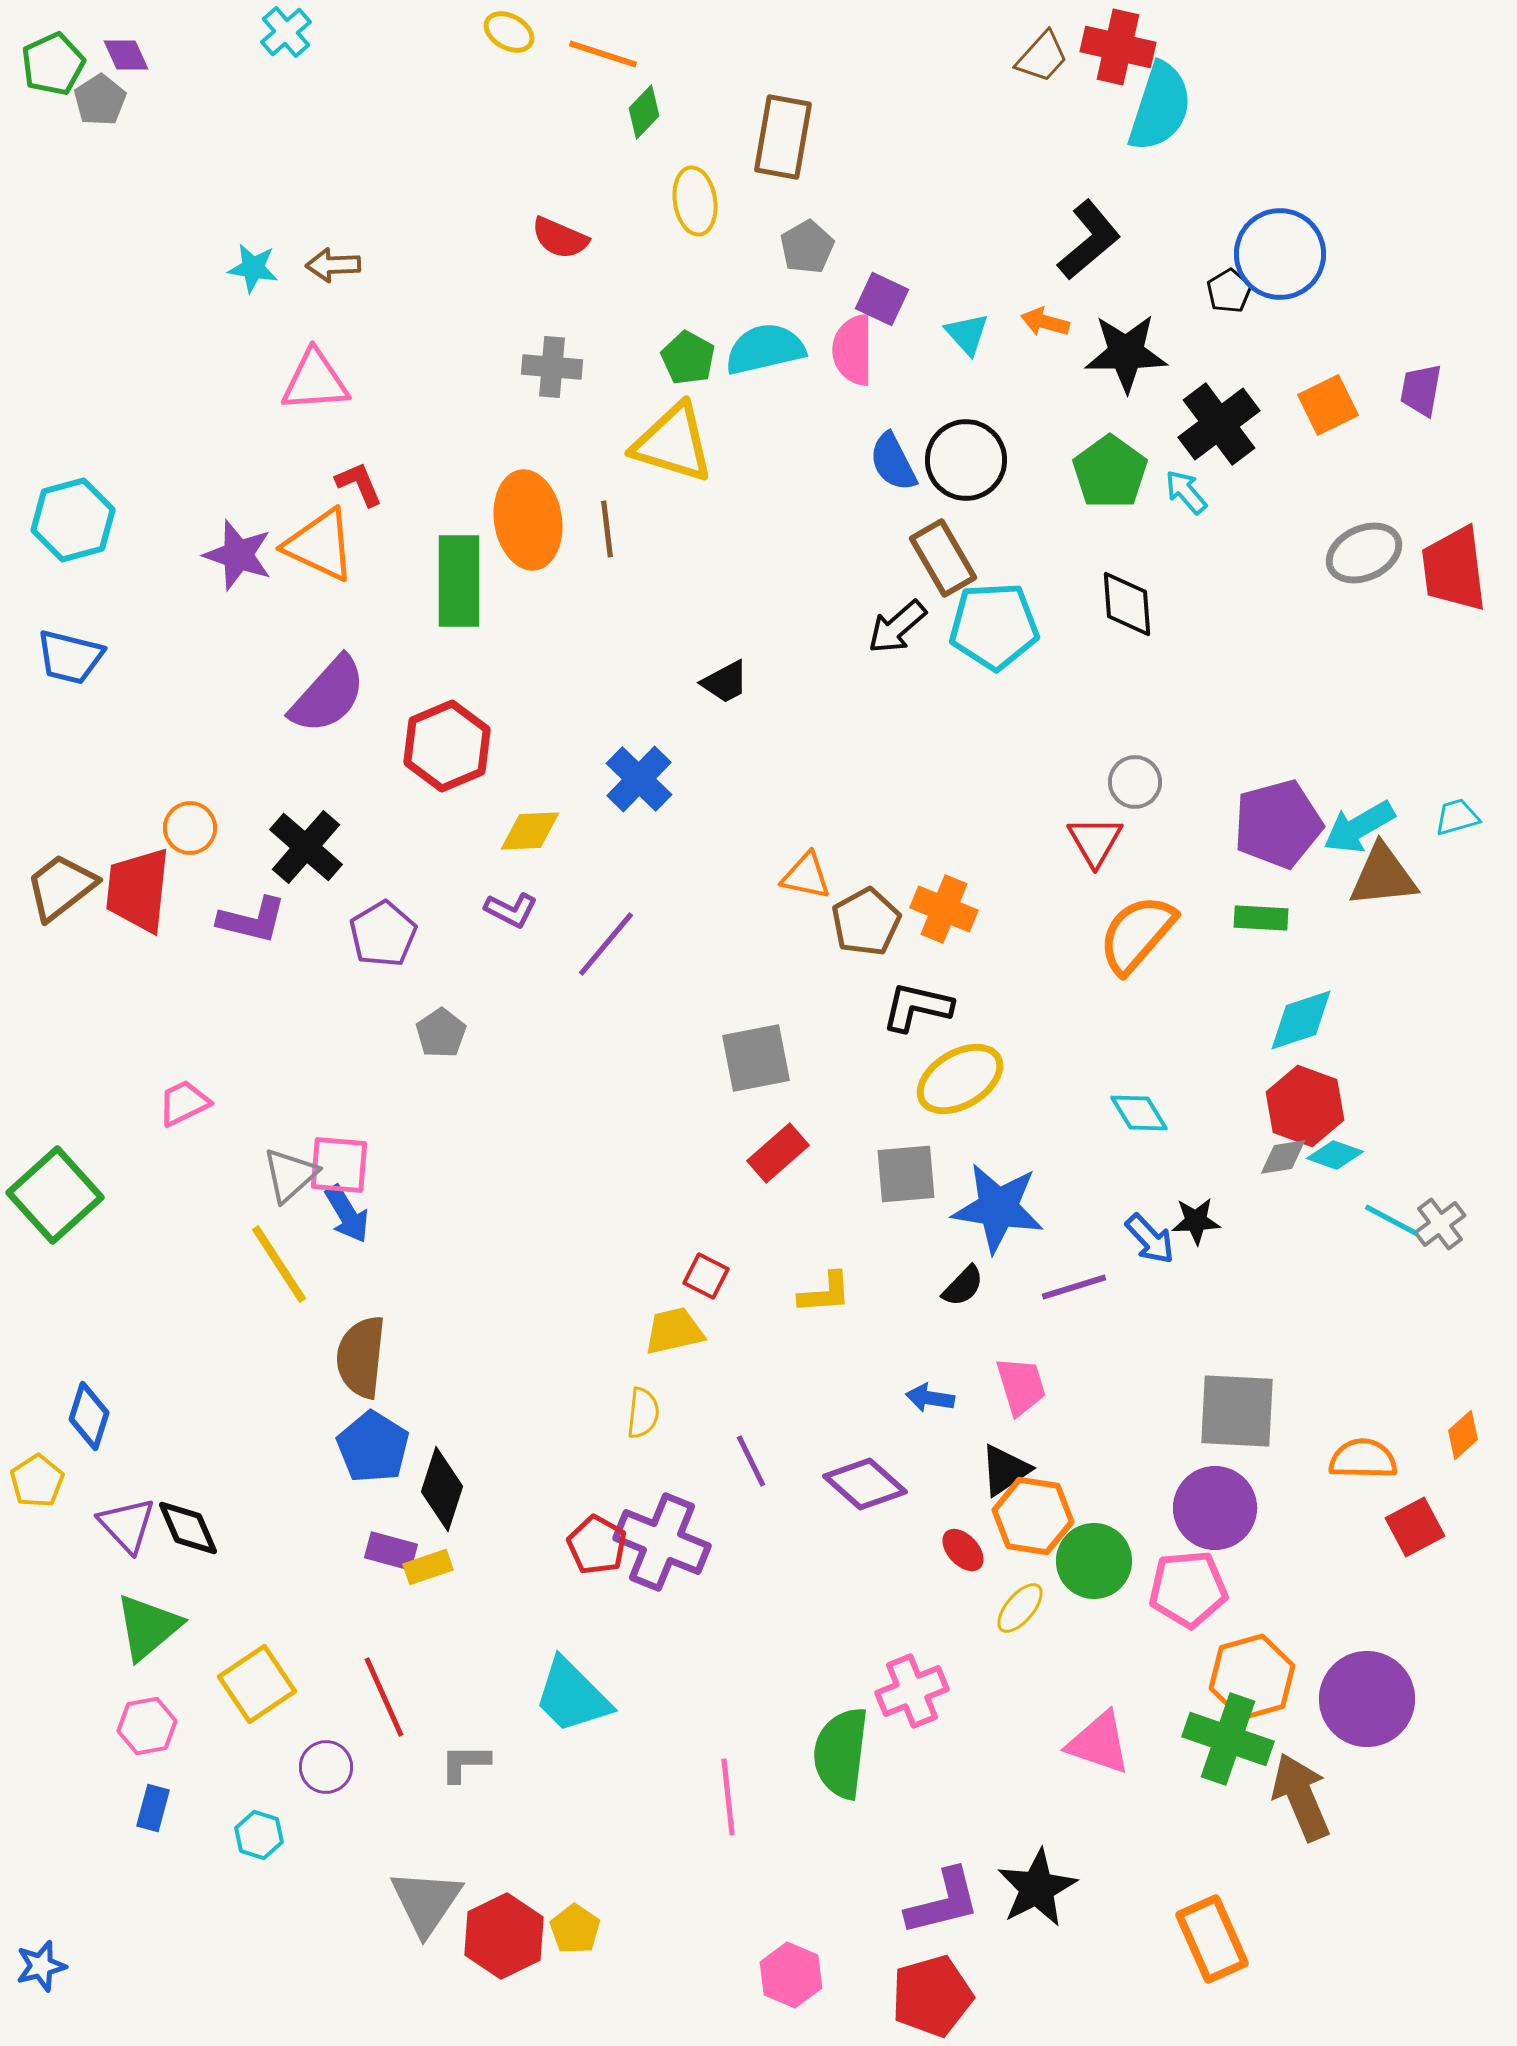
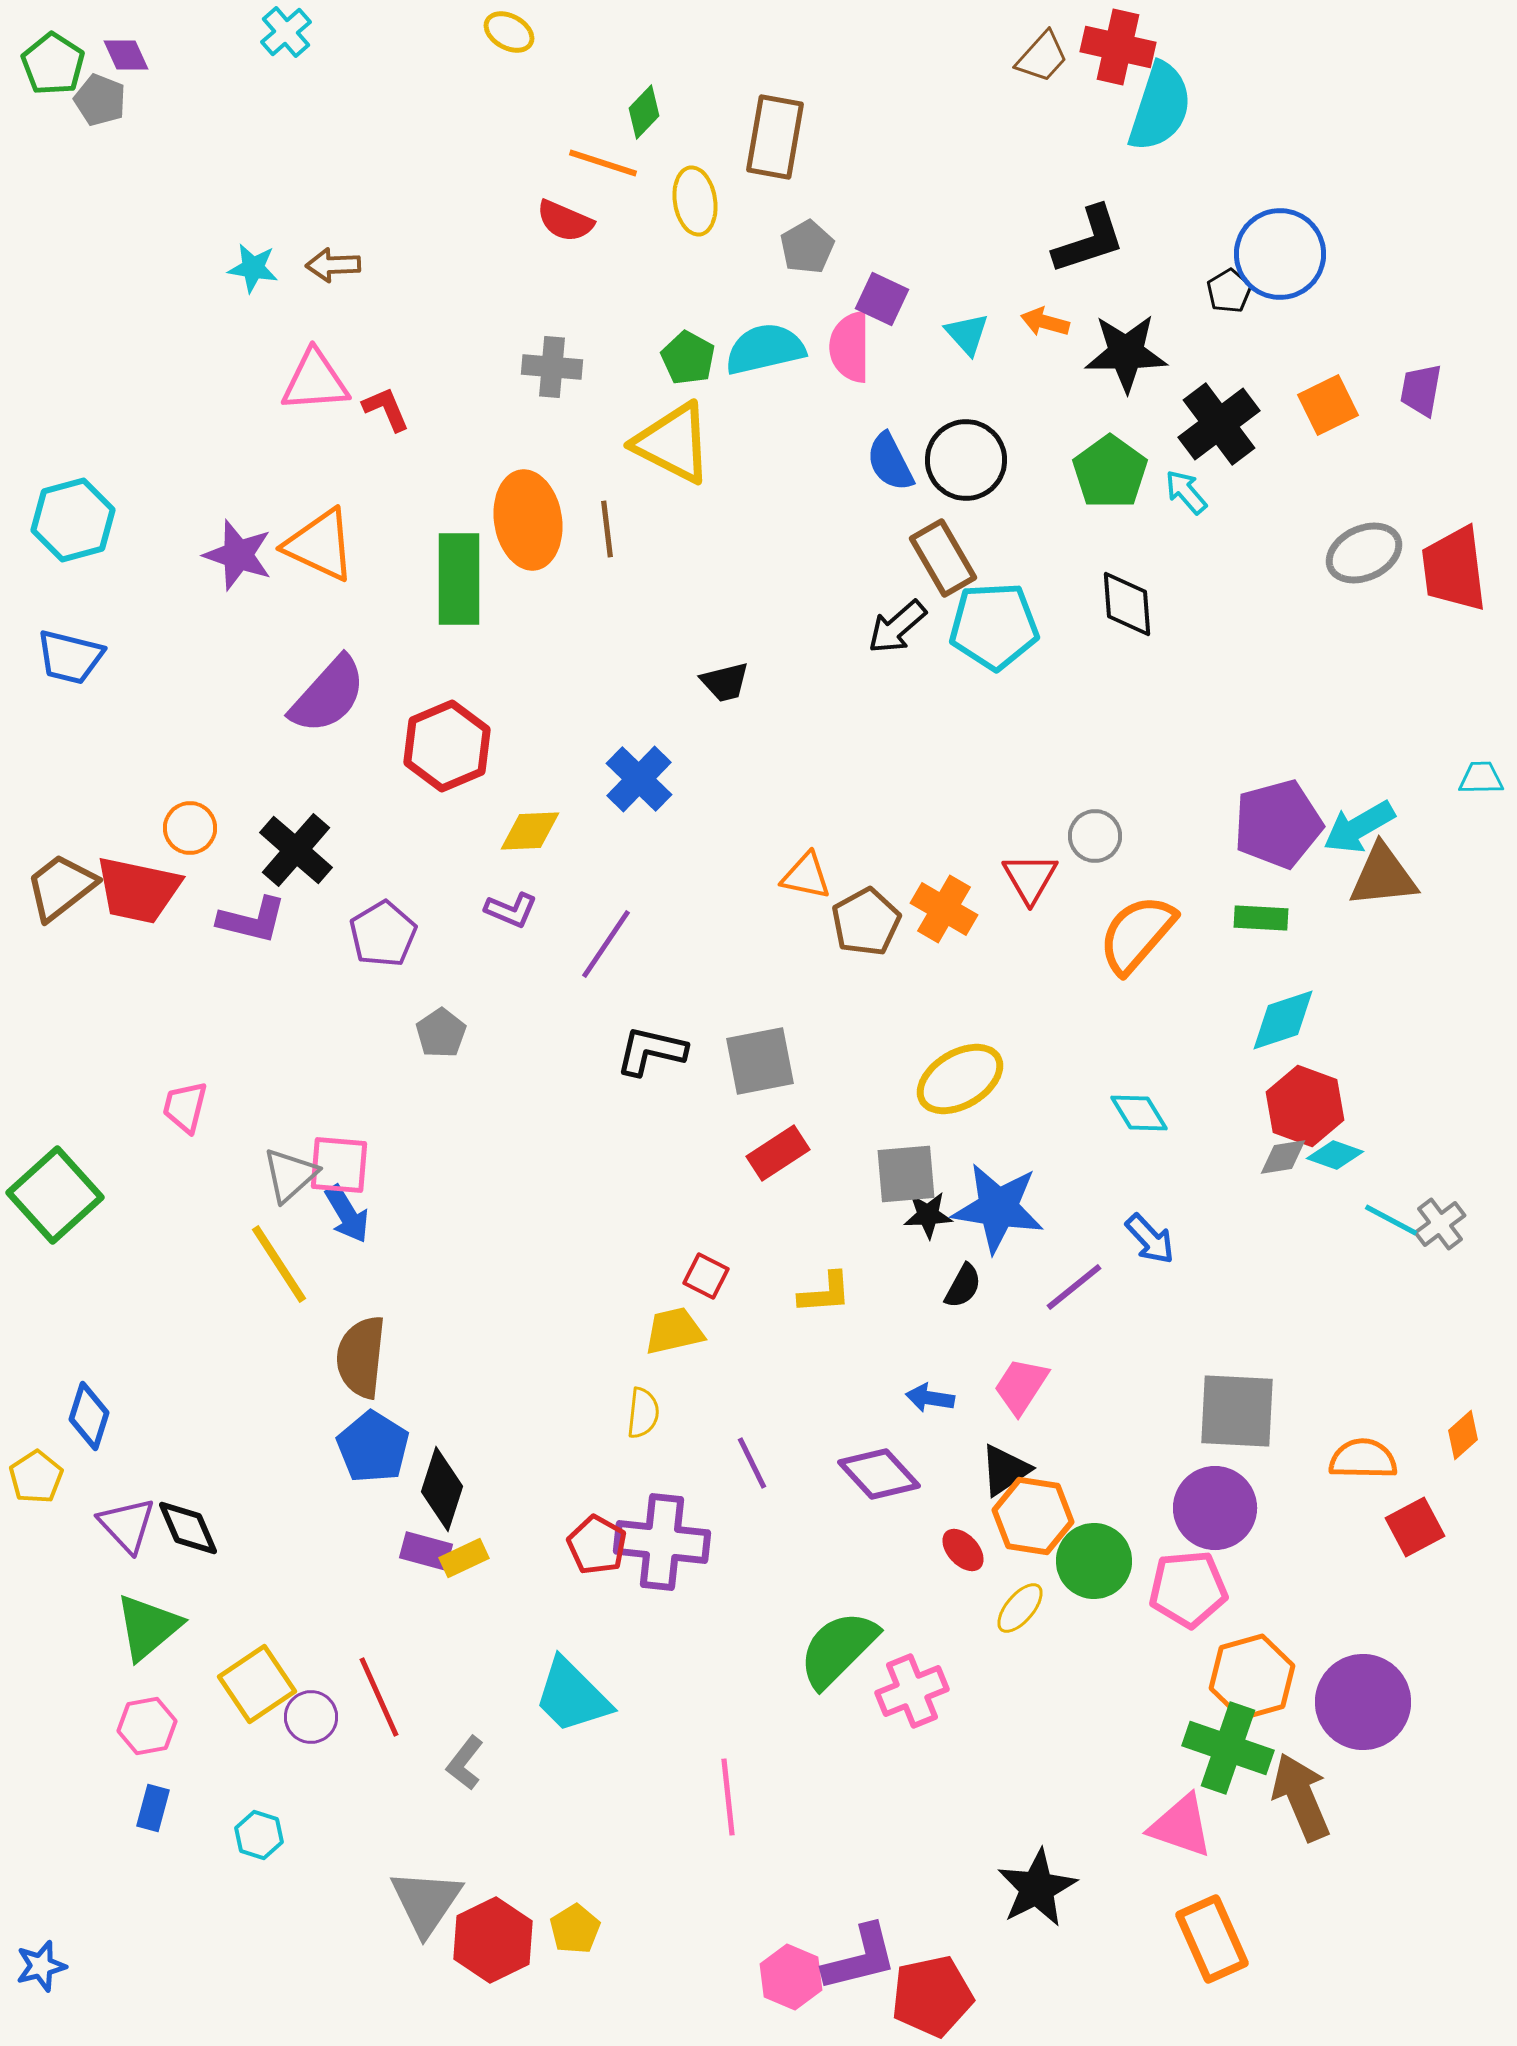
orange line at (603, 54): moved 109 px down
green pentagon at (53, 64): rotated 14 degrees counterclockwise
gray pentagon at (100, 100): rotated 18 degrees counterclockwise
brown rectangle at (783, 137): moved 8 px left
red semicircle at (560, 238): moved 5 px right, 17 px up
black L-shape at (1089, 240): rotated 22 degrees clockwise
pink semicircle at (853, 350): moved 3 px left, 3 px up
yellow triangle at (673, 443): rotated 10 degrees clockwise
blue semicircle at (893, 462): moved 3 px left
red L-shape at (359, 484): moved 27 px right, 75 px up
green rectangle at (459, 581): moved 2 px up
black trapezoid at (725, 682): rotated 14 degrees clockwise
gray circle at (1135, 782): moved 40 px left, 54 px down
cyan trapezoid at (1457, 817): moved 24 px right, 39 px up; rotated 15 degrees clockwise
red triangle at (1095, 841): moved 65 px left, 37 px down
black cross at (306, 847): moved 10 px left, 3 px down
red trapezoid at (138, 890): rotated 84 degrees counterclockwise
orange cross at (944, 909): rotated 8 degrees clockwise
purple L-shape at (511, 910): rotated 4 degrees counterclockwise
purple line at (606, 944): rotated 6 degrees counterclockwise
black L-shape at (917, 1007): moved 266 px left, 44 px down
cyan diamond at (1301, 1020): moved 18 px left
gray square at (756, 1058): moved 4 px right, 3 px down
pink trapezoid at (184, 1103): moved 1 px right, 4 px down; rotated 50 degrees counterclockwise
red rectangle at (778, 1153): rotated 8 degrees clockwise
black star at (1196, 1221): moved 268 px left, 6 px up
black semicircle at (963, 1286): rotated 15 degrees counterclockwise
purple line at (1074, 1287): rotated 22 degrees counterclockwise
pink trapezoid at (1021, 1386): rotated 130 degrees counterclockwise
purple line at (751, 1461): moved 1 px right, 2 px down
yellow pentagon at (37, 1481): moved 1 px left, 4 px up
purple diamond at (865, 1484): moved 14 px right, 10 px up; rotated 6 degrees clockwise
purple cross at (662, 1542): rotated 16 degrees counterclockwise
purple rectangle at (391, 1551): moved 35 px right
yellow rectangle at (428, 1567): moved 36 px right, 9 px up; rotated 6 degrees counterclockwise
red line at (384, 1697): moved 5 px left
purple circle at (1367, 1699): moved 4 px left, 3 px down
green cross at (1228, 1739): moved 9 px down
pink triangle at (1099, 1743): moved 82 px right, 83 px down
green semicircle at (841, 1753): moved 3 px left, 104 px up; rotated 38 degrees clockwise
gray L-shape at (465, 1763): rotated 52 degrees counterclockwise
purple circle at (326, 1767): moved 15 px left, 50 px up
purple L-shape at (943, 1902): moved 83 px left, 56 px down
yellow pentagon at (575, 1929): rotated 6 degrees clockwise
red hexagon at (504, 1936): moved 11 px left, 4 px down
pink hexagon at (791, 1975): moved 2 px down
red pentagon at (932, 1996): rotated 4 degrees clockwise
